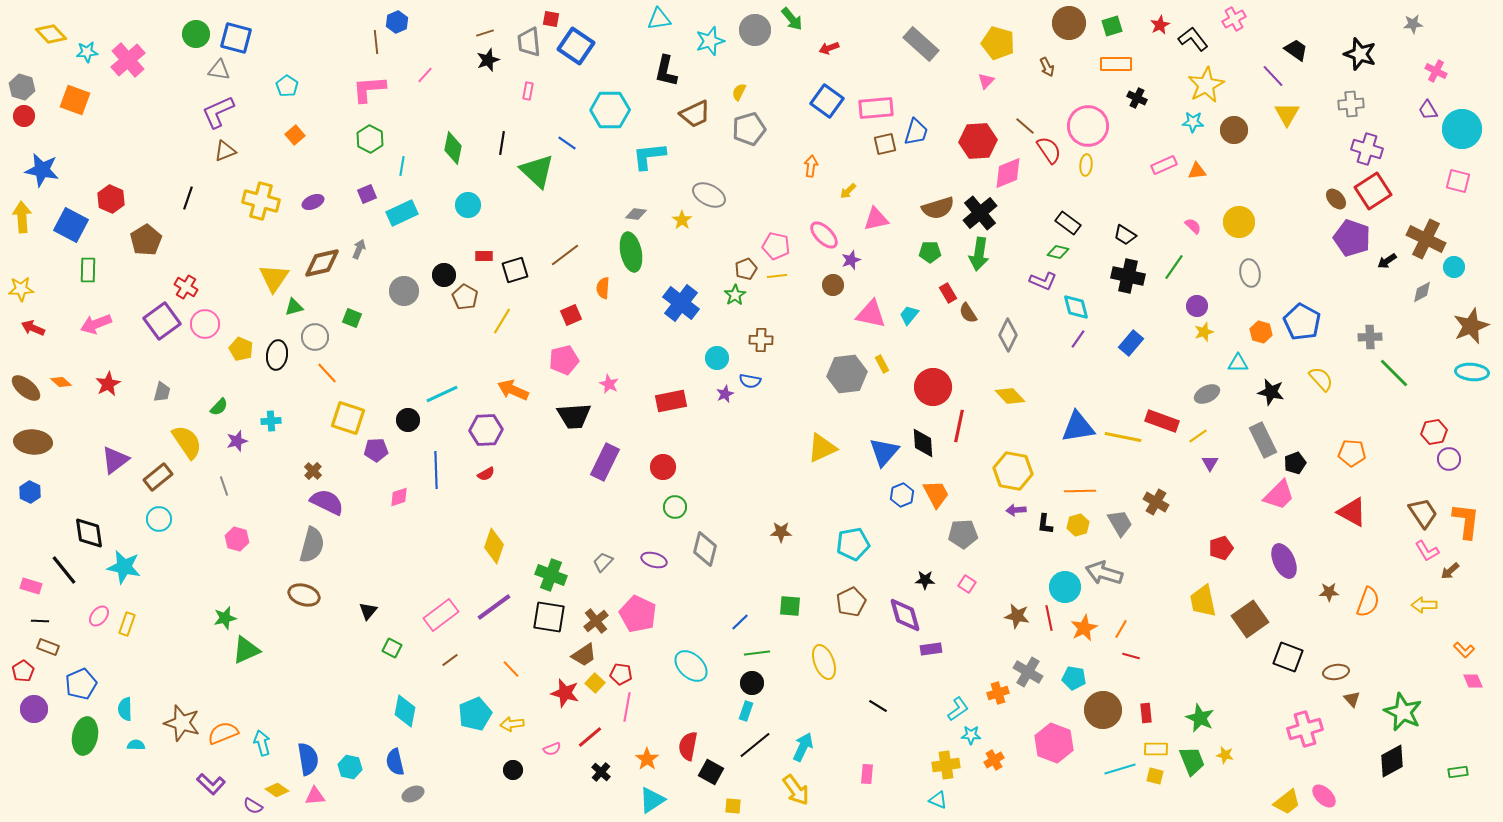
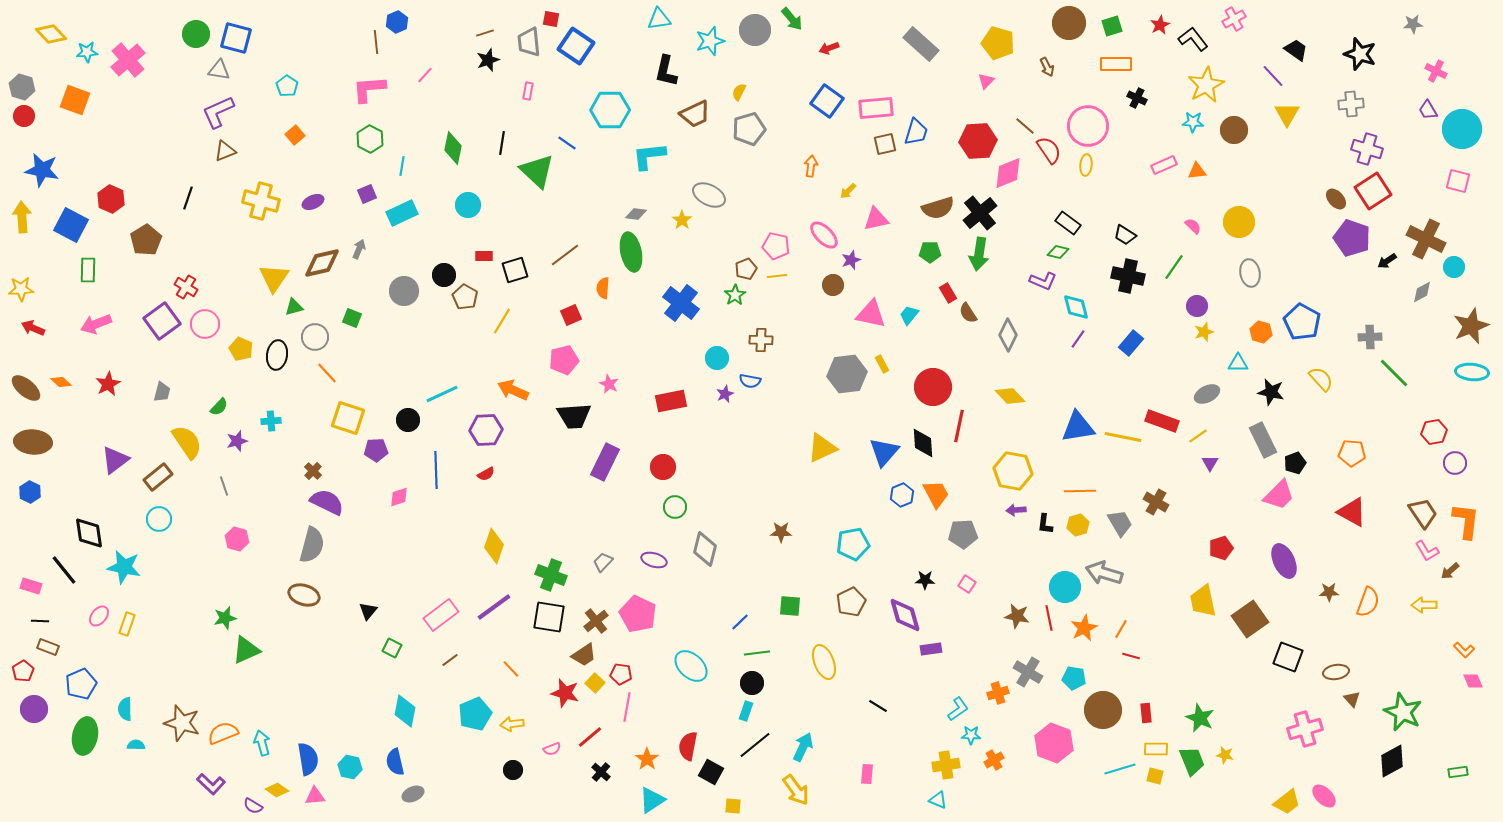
purple circle at (1449, 459): moved 6 px right, 4 px down
